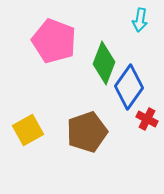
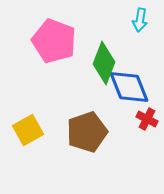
blue diamond: rotated 57 degrees counterclockwise
